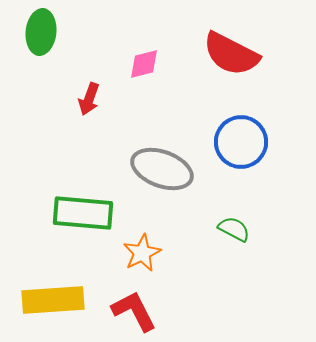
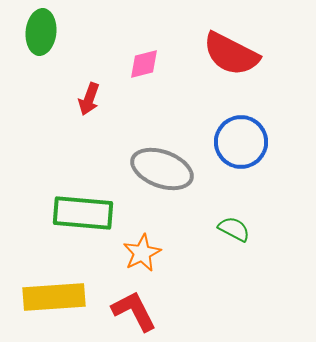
yellow rectangle: moved 1 px right, 3 px up
